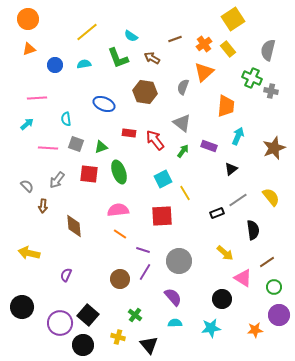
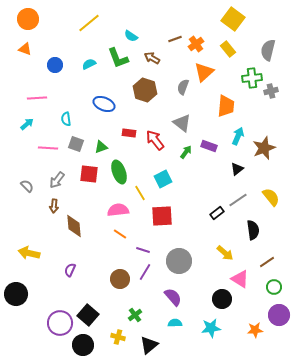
yellow square at (233, 19): rotated 20 degrees counterclockwise
yellow line at (87, 32): moved 2 px right, 9 px up
orange cross at (204, 44): moved 8 px left
orange triangle at (29, 49): moved 4 px left; rotated 40 degrees clockwise
cyan semicircle at (84, 64): moved 5 px right; rotated 16 degrees counterclockwise
green cross at (252, 78): rotated 30 degrees counterclockwise
gray cross at (271, 91): rotated 24 degrees counterclockwise
brown hexagon at (145, 92): moved 2 px up; rotated 10 degrees clockwise
brown star at (274, 148): moved 10 px left
green arrow at (183, 151): moved 3 px right, 1 px down
black triangle at (231, 169): moved 6 px right
yellow line at (185, 193): moved 45 px left
brown arrow at (43, 206): moved 11 px right
black rectangle at (217, 213): rotated 16 degrees counterclockwise
purple semicircle at (66, 275): moved 4 px right, 5 px up
pink triangle at (243, 278): moved 3 px left, 1 px down
black circle at (22, 307): moved 6 px left, 13 px up
green cross at (135, 315): rotated 16 degrees clockwise
black triangle at (149, 345): rotated 30 degrees clockwise
